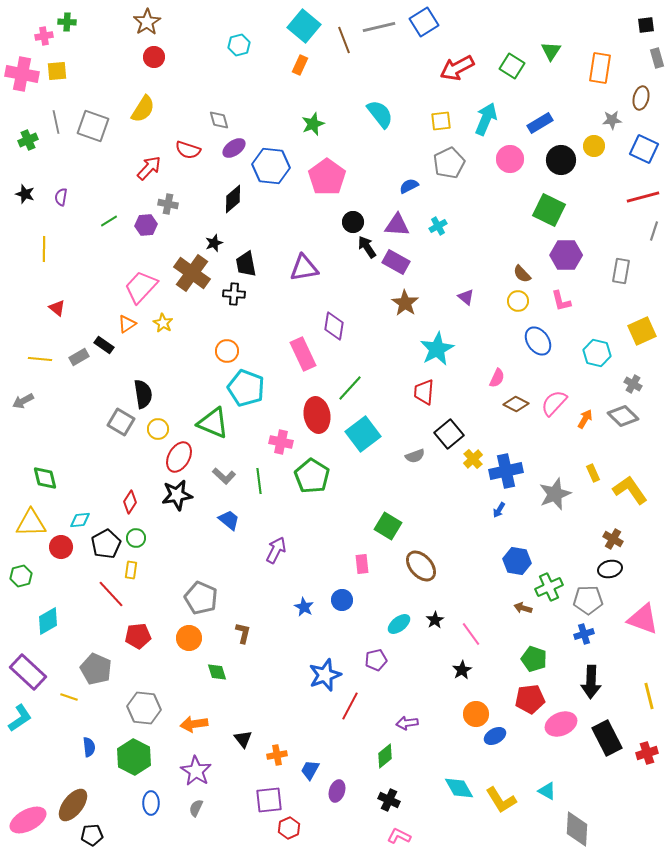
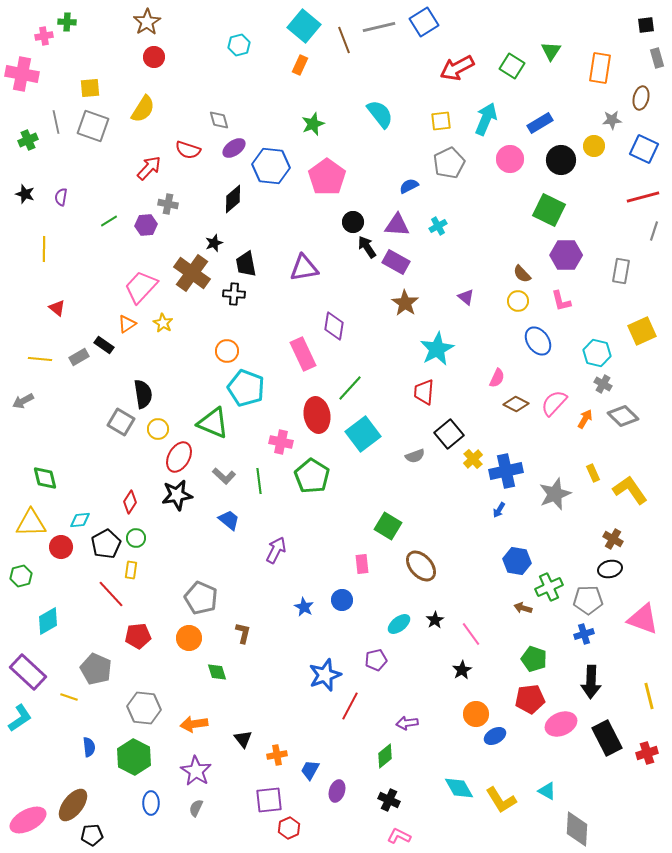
yellow square at (57, 71): moved 33 px right, 17 px down
gray cross at (633, 384): moved 30 px left
